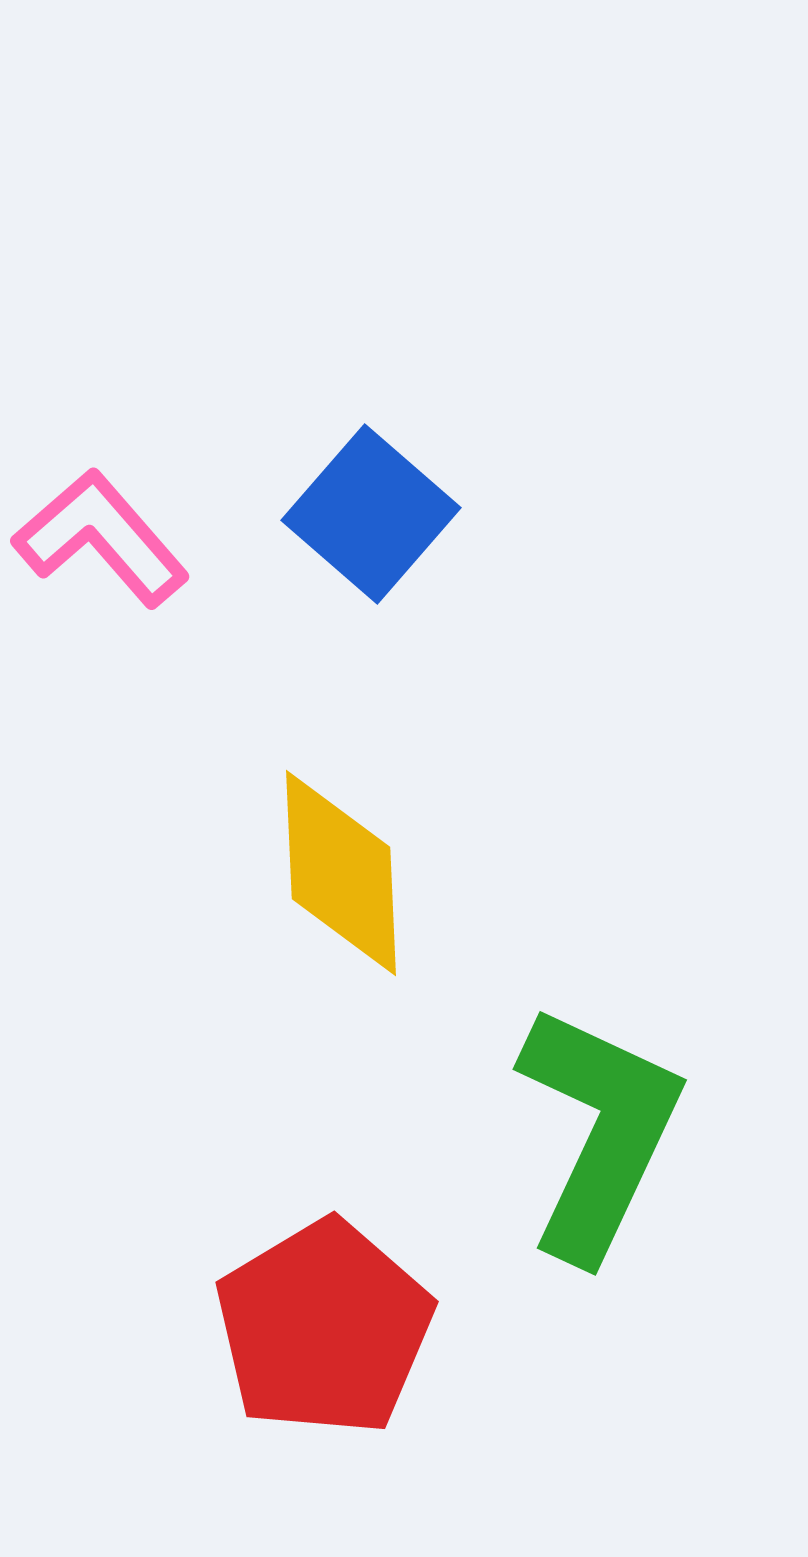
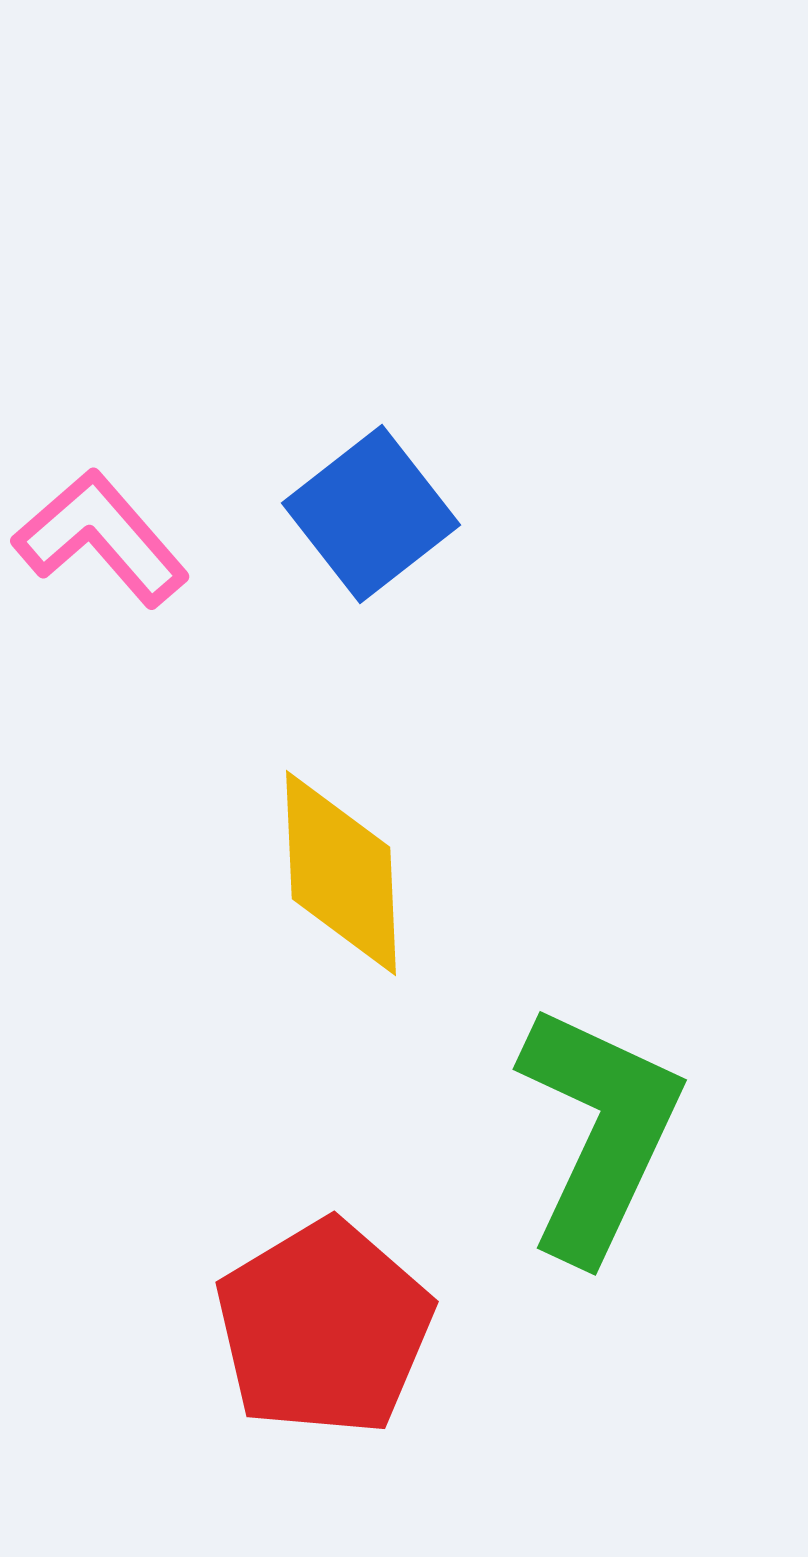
blue square: rotated 11 degrees clockwise
